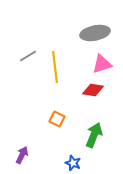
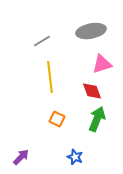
gray ellipse: moved 4 px left, 2 px up
gray line: moved 14 px right, 15 px up
yellow line: moved 5 px left, 10 px down
red diamond: moved 1 px left, 1 px down; rotated 60 degrees clockwise
green arrow: moved 3 px right, 16 px up
purple arrow: moved 1 px left, 2 px down; rotated 18 degrees clockwise
blue star: moved 2 px right, 6 px up
